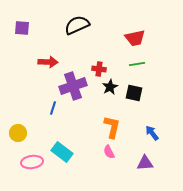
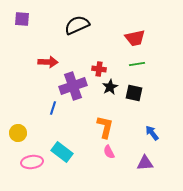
purple square: moved 9 px up
orange L-shape: moved 7 px left
